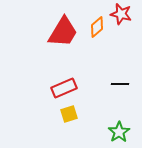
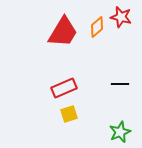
red star: moved 3 px down
green star: moved 1 px right; rotated 10 degrees clockwise
